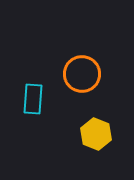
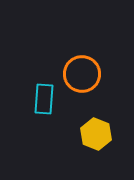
cyan rectangle: moved 11 px right
